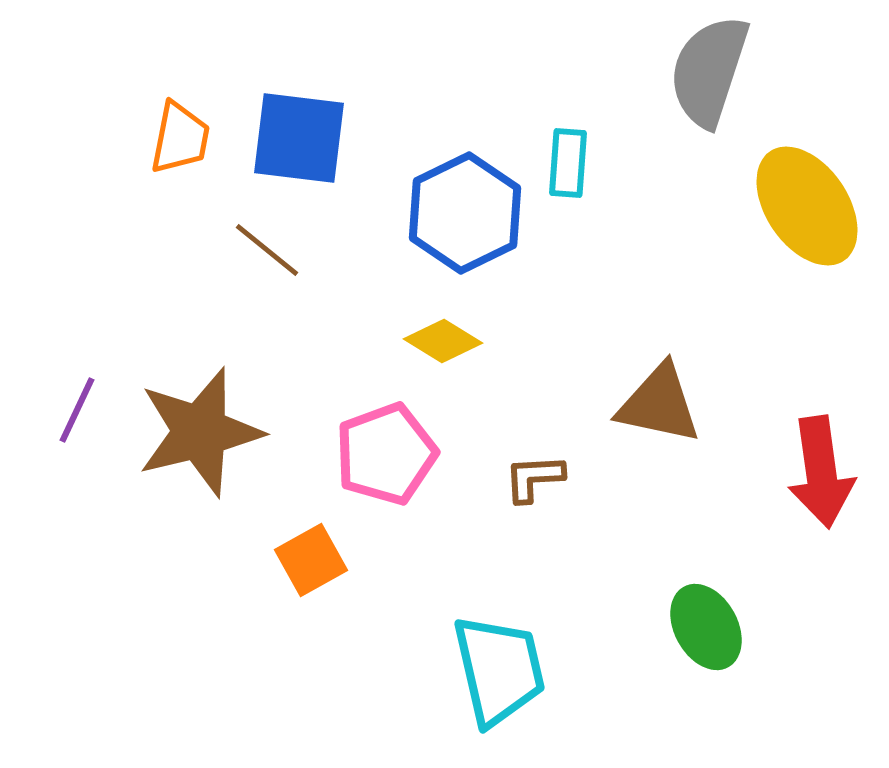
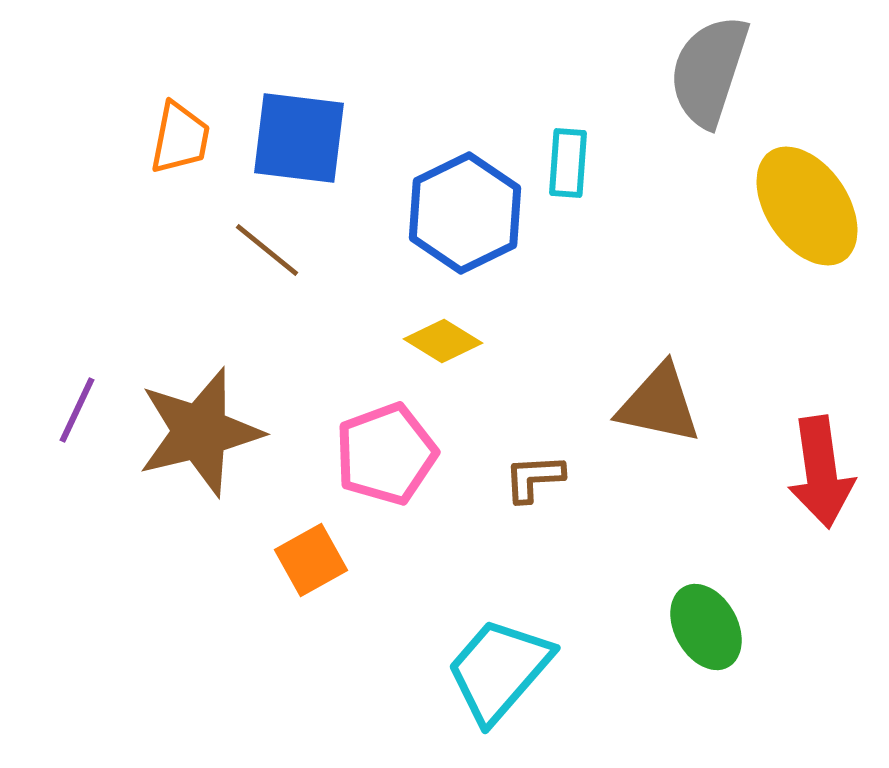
cyan trapezoid: rotated 126 degrees counterclockwise
